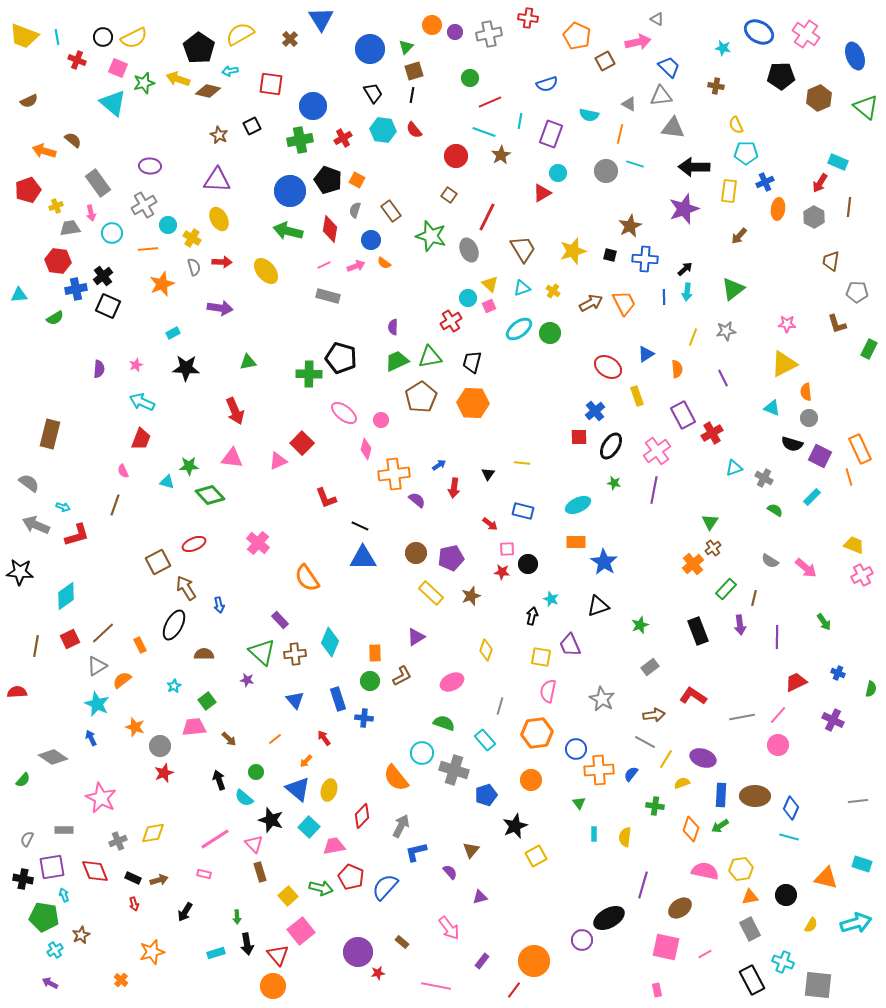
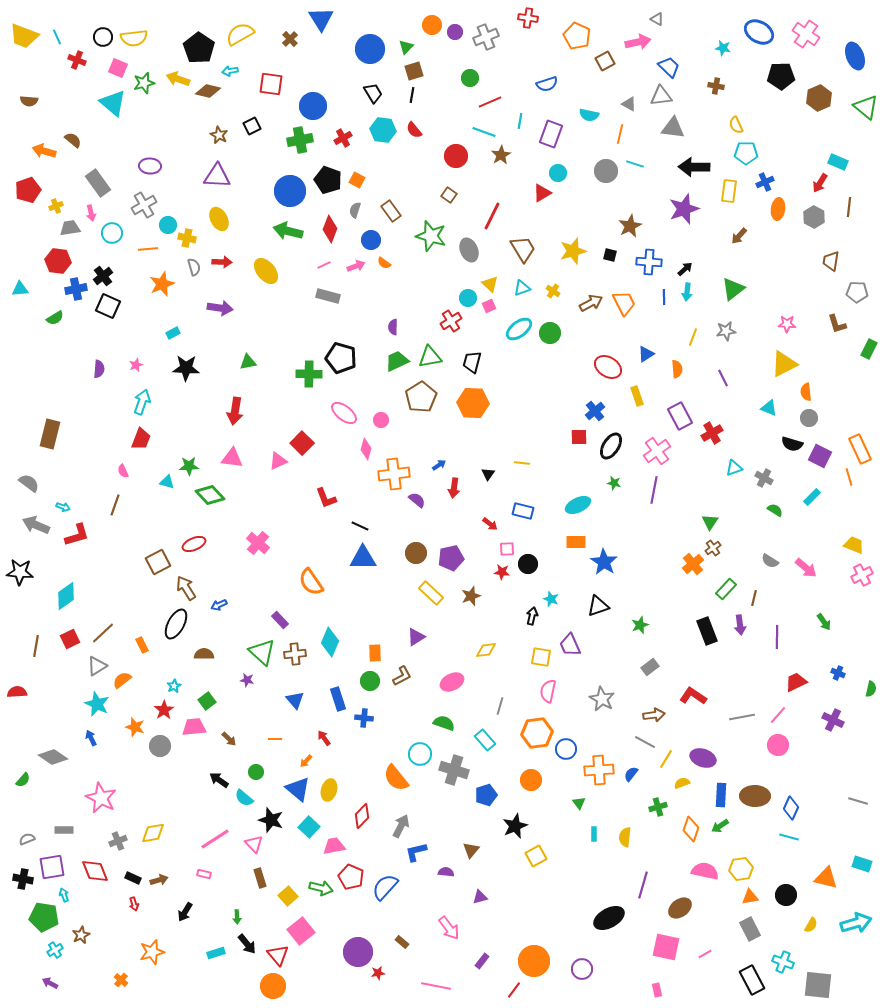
gray cross at (489, 34): moved 3 px left, 3 px down; rotated 10 degrees counterclockwise
cyan line at (57, 37): rotated 14 degrees counterclockwise
yellow semicircle at (134, 38): rotated 20 degrees clockwise
brown semicircle at (29, 101): rotated 30 degrees clockwise
purple triangle at (217, 180): moved 4 px up
red line at (487, 217): moved 5 px right, 1 px up
red diamond at (330, 229): rotated 12 degrees clockwise
yellow cross at (192, 238): moved 5 px left; rotated 18 degrees counterclockwise
blue cross at (645, 259): moved 4 px right, 3 px down
cyan triangle at (19, 295): moved 1 px right, 6 px up
cyan arrow at (142, 402): rotated 85 degrees clockwise
cyan triangle at (772, 408): moved 3 px left
red arrow at (235, 411): rotated 32 degrees clockwise
purple rectangle at (683, 415): moved 3 px left, 1 px down
orange semicircle at (307, 578): moved 4 px right, 4 px down
blue arrow at (219, 605): rotated 77 degrees clockwise
black ellipse at (174, 625): moved 2 px right, 1 px up
black rectangle at (698, 631): moved 9 px right
orange rectangle at (140, 645): moved 2 px right
yellow diamond at (486, 650): rotated 65 degrees clockwise
orange line at (275, 739): rotated 40 degrees clockwise
blue circle at (576, 749): moved 10 px left
cyan circle at (422, 753): moved 2 px left, 1 px down
red star at (164, 773): moved 63 px up; rotated 12 degrees counterclockwise
black arrow at (219, 780): rotated 36 degrees counterclockwise
gray line at (858, 801): rotated 24 degrees clockwise
green cross at (655, 806): moved 3 px right, 1 px down; rotated 24 degrees counterclockwise
gray semicircle at (27, 839): rotated 42 degrees clockwise
brown rectangle at (260, 872): moved 6 px down
purple semicircle at (450, 872): moved 4 px left; rotated 42 degrees counterclockwise
purple circle at (582, 940): moved 29 px down
black arrow at (247, 944): rotated 30 degrees counterclockwise
